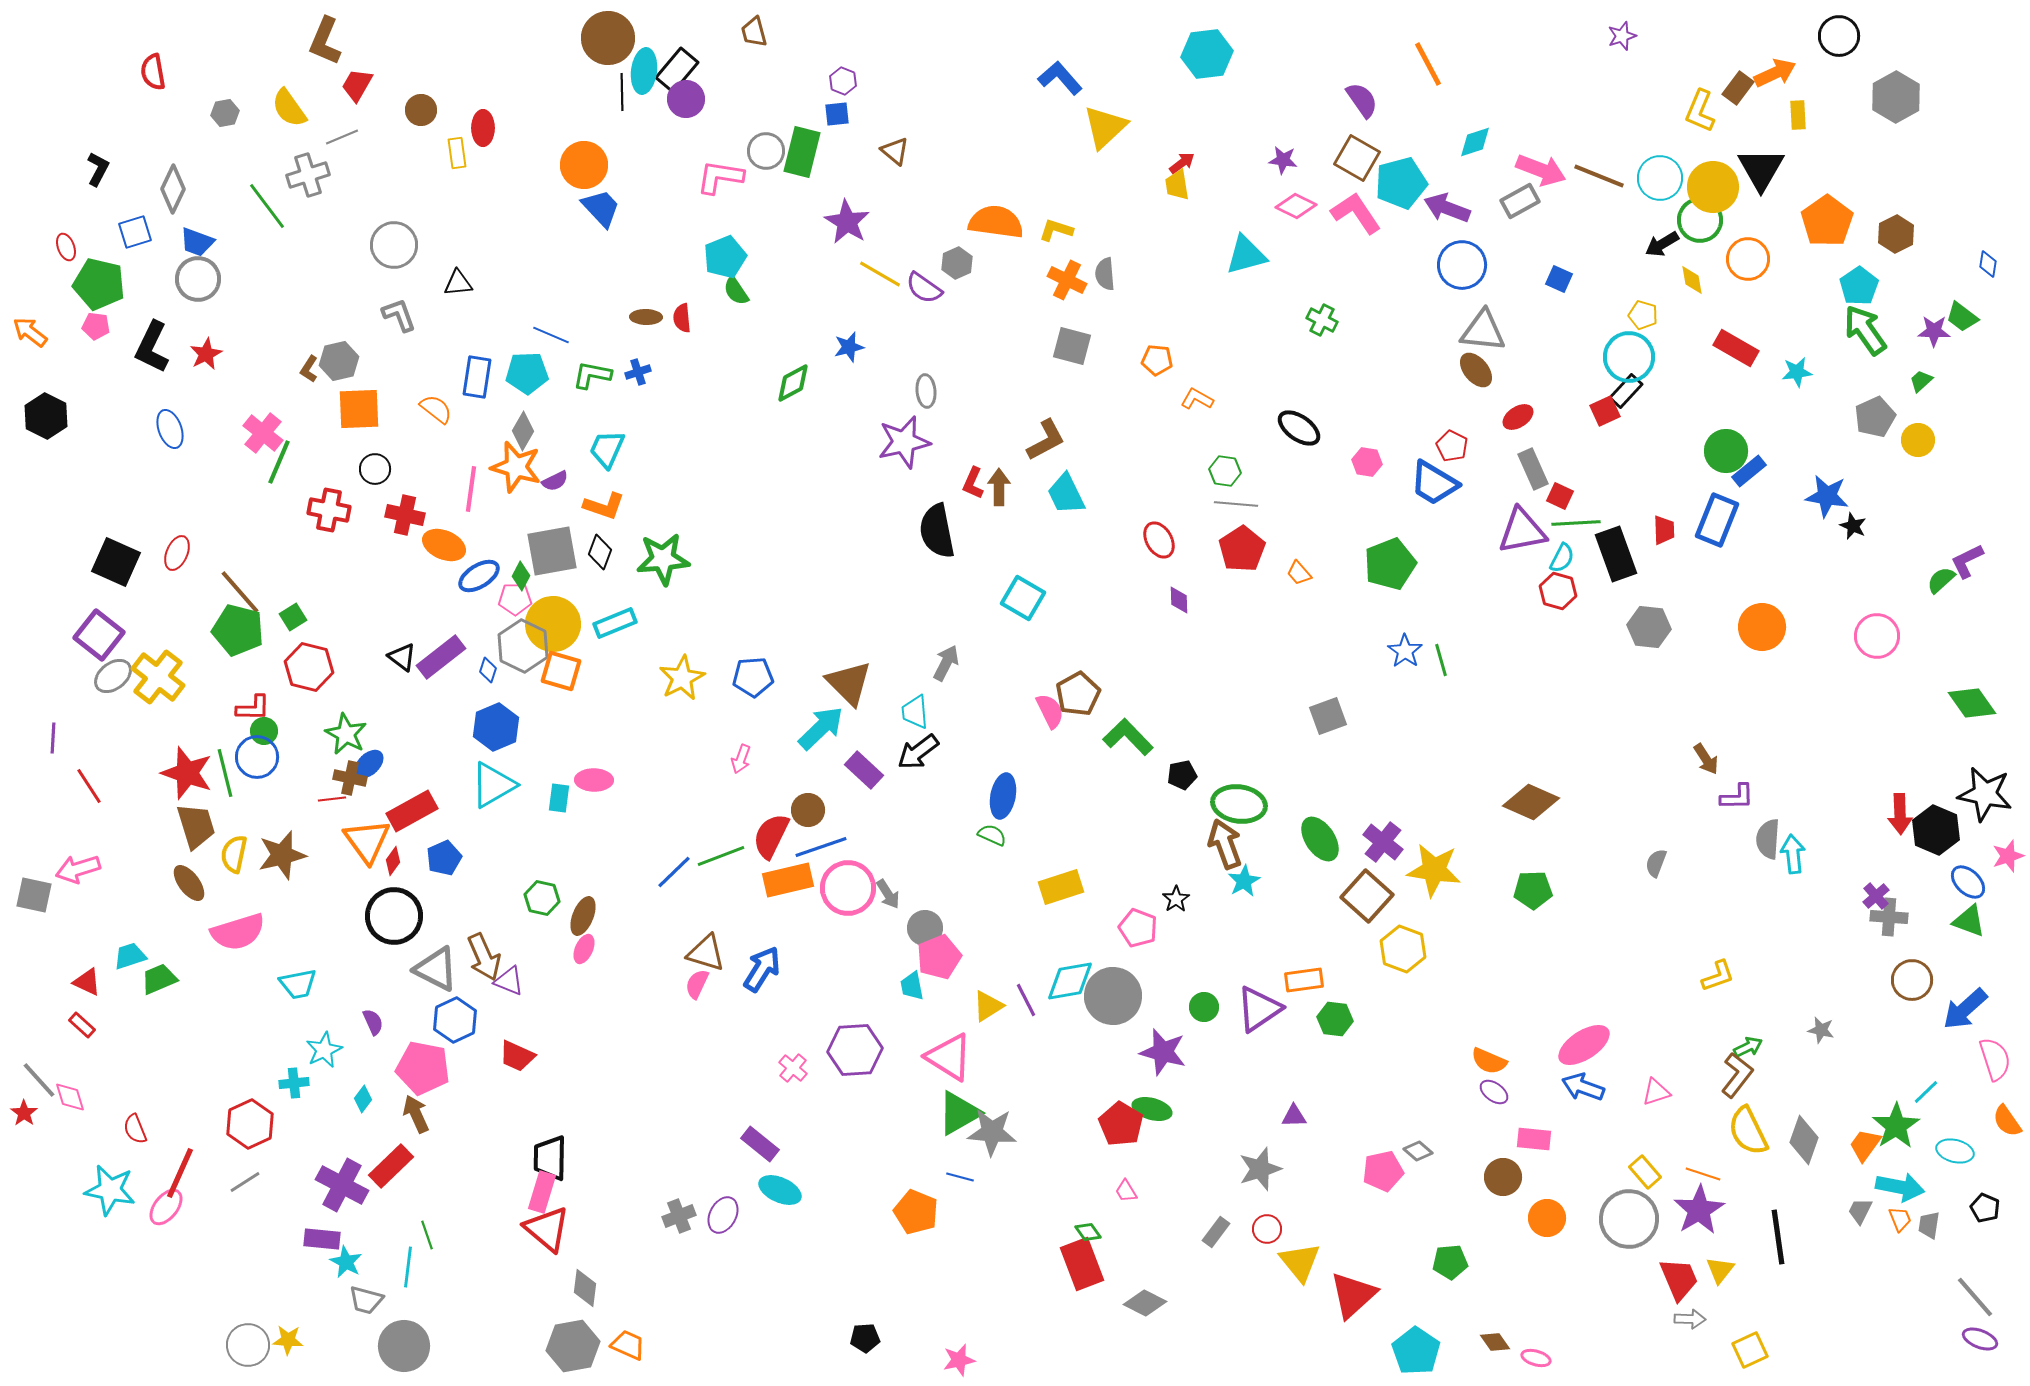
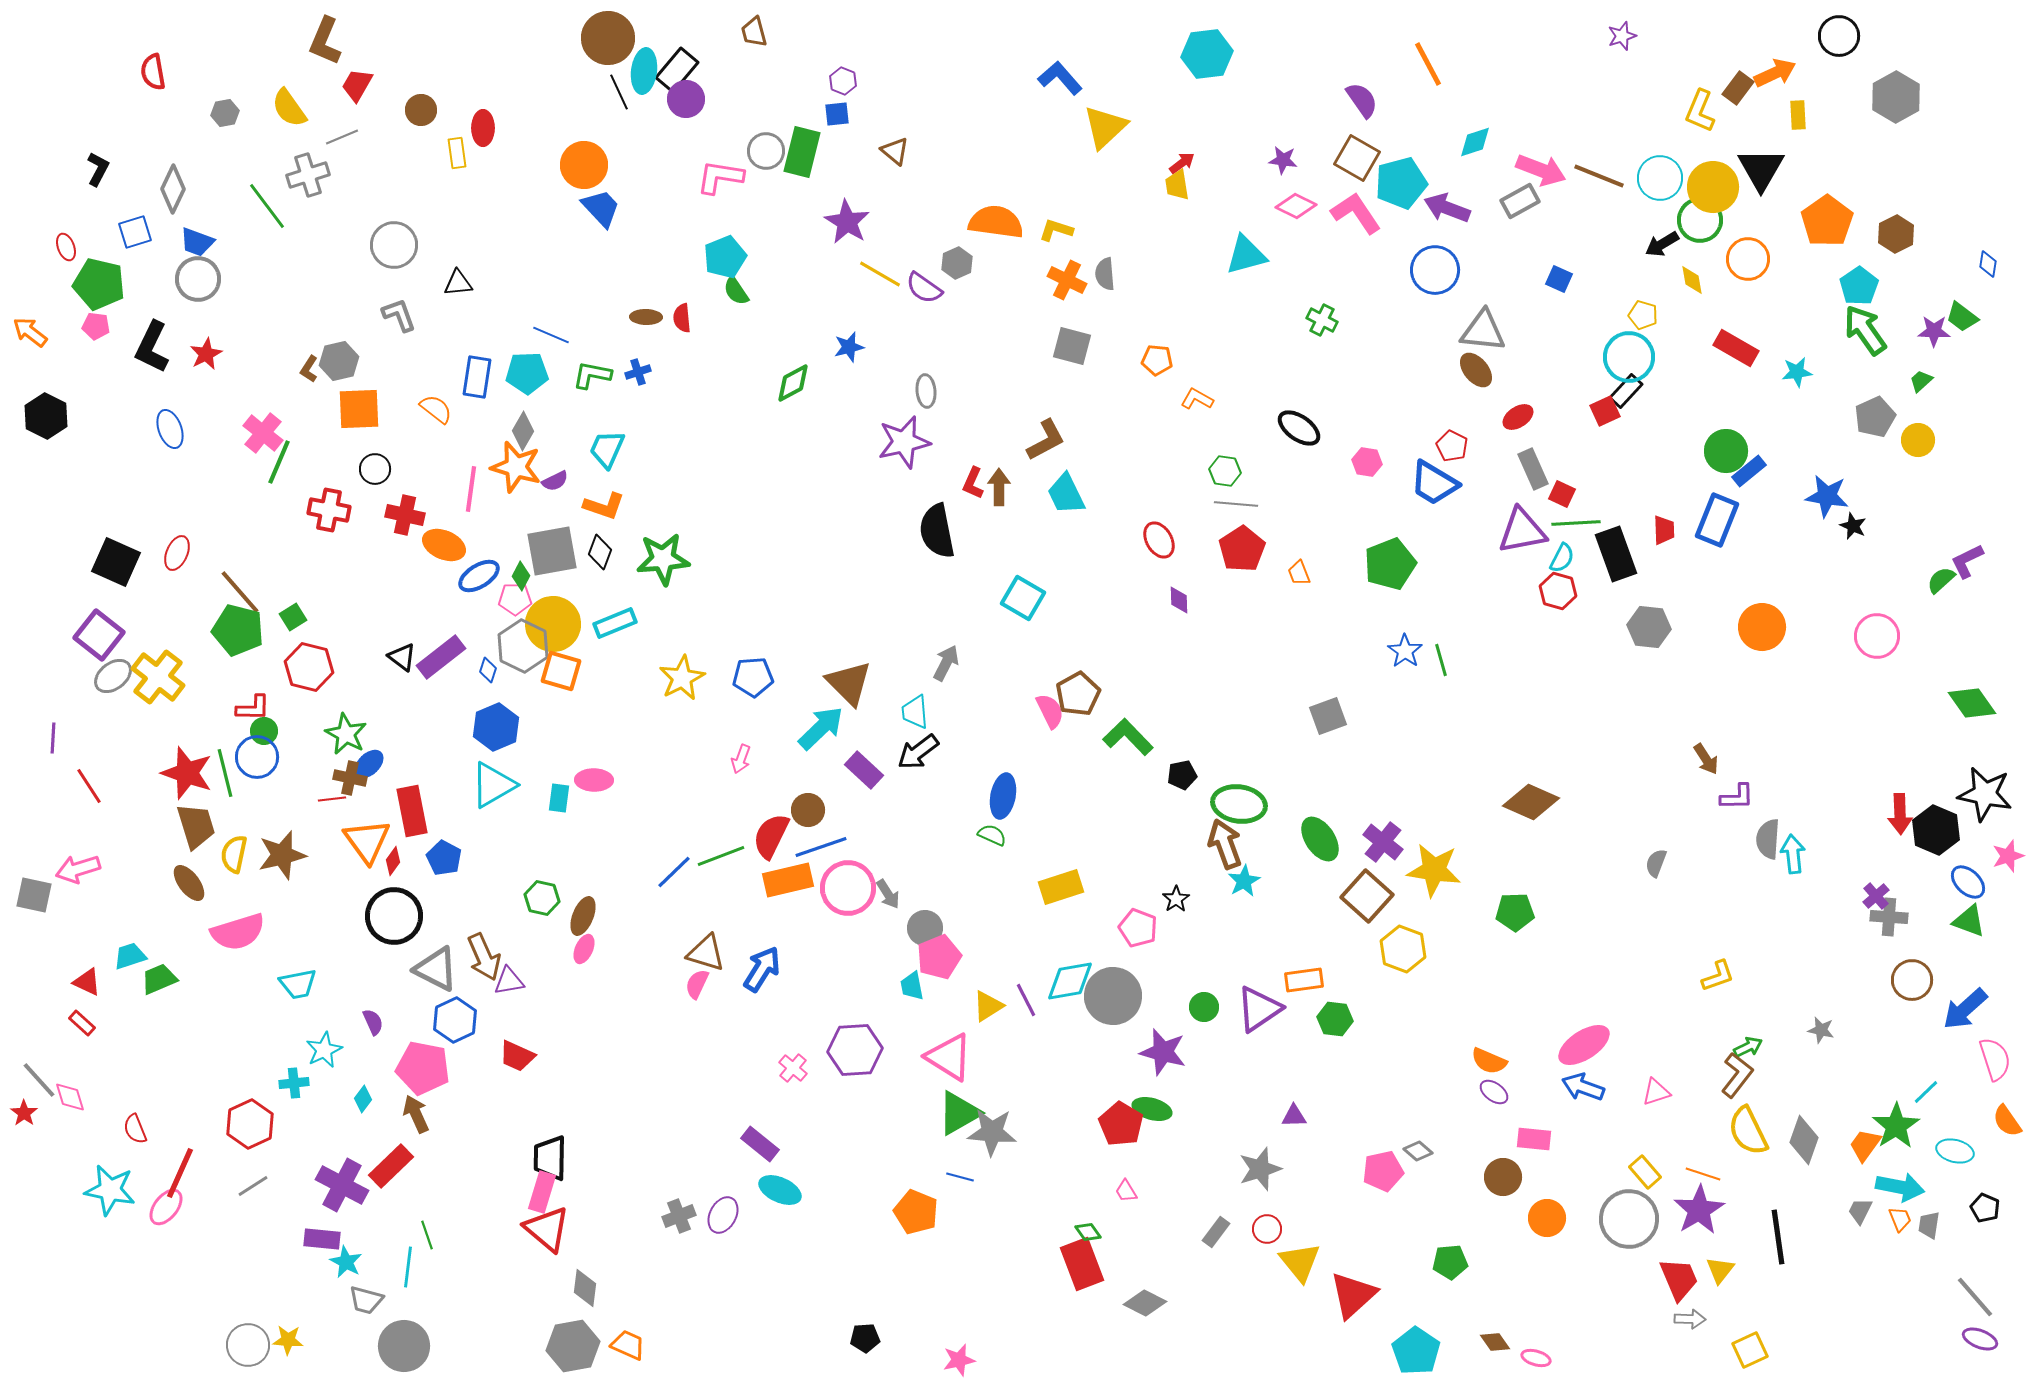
black line at (622, 92): moved 3 px left; rotated 24 degrees counterclockwise
blue circle at (1462, 265): moved 27 px left, 5 px down
red square at (1560, 496): moved 2 px right, 2 px up
orange trapezoid at (1299, 573): rotated 20 degrees clockwise
red rectangle at (412, 811): rotated 72 degrees counterclockwise
blue pentagon at (444, 858): rotated 20 degrees counterclockwise
green pentagon at (1533, 890): moved 18 px left, 22 px down
purple triangle at (509, 981): rotated 32 degrees counterclockwise
red rectangle at (82, 1025): moved 2 px up
gray line at (245, 1182): moved 8 px right, 4 px down
